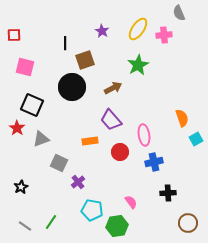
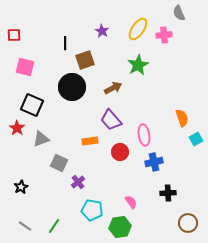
green line: moved 3 px right, 4 px down
green hexagon: moved 3 px right, 1 px down
